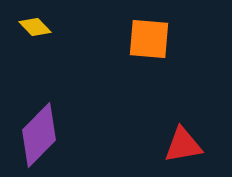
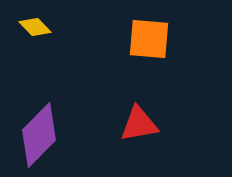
red triangle: moved 44 px left, 21 px up
